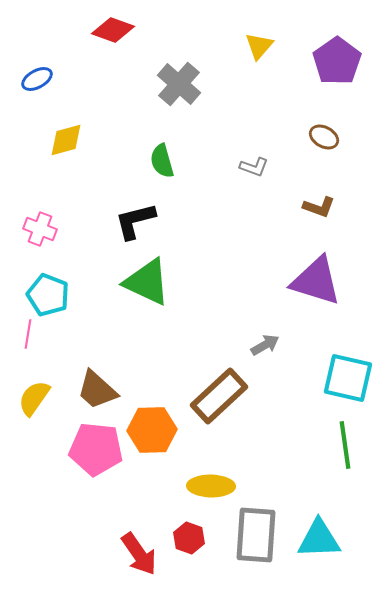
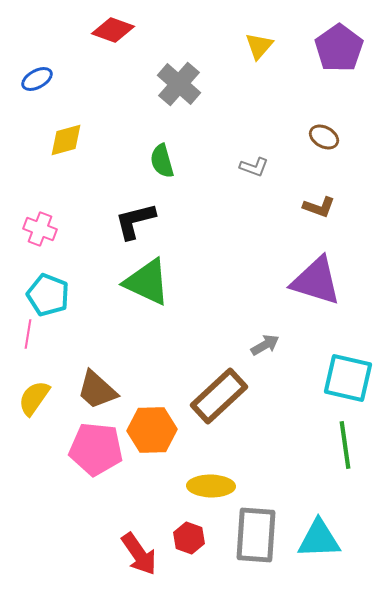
purple pentagon: moved 2 px right, 13 px up
